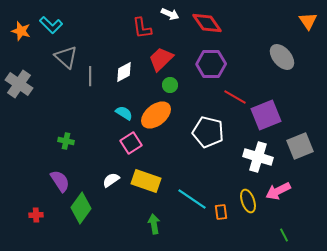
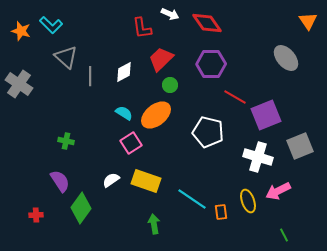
gray ellipse: moved 4 px right, 1 px down
